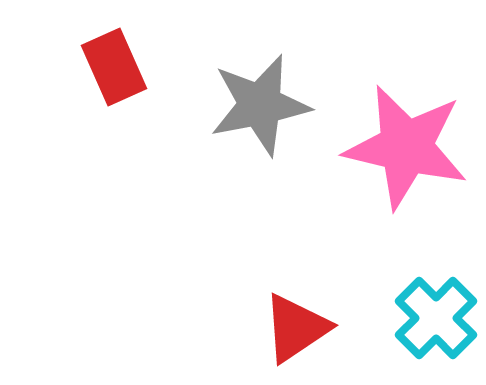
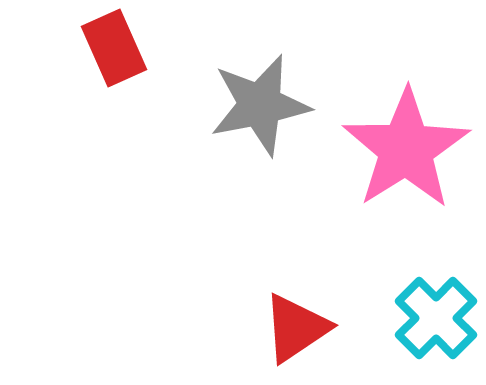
red rectangle: moved 19 px up
pink star: moved 2 px down; rotated 27 degrees clockwise
